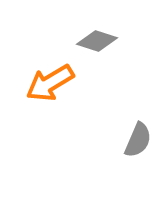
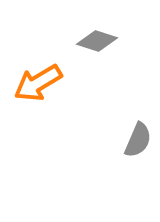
orange arrow: moved 12 px left
